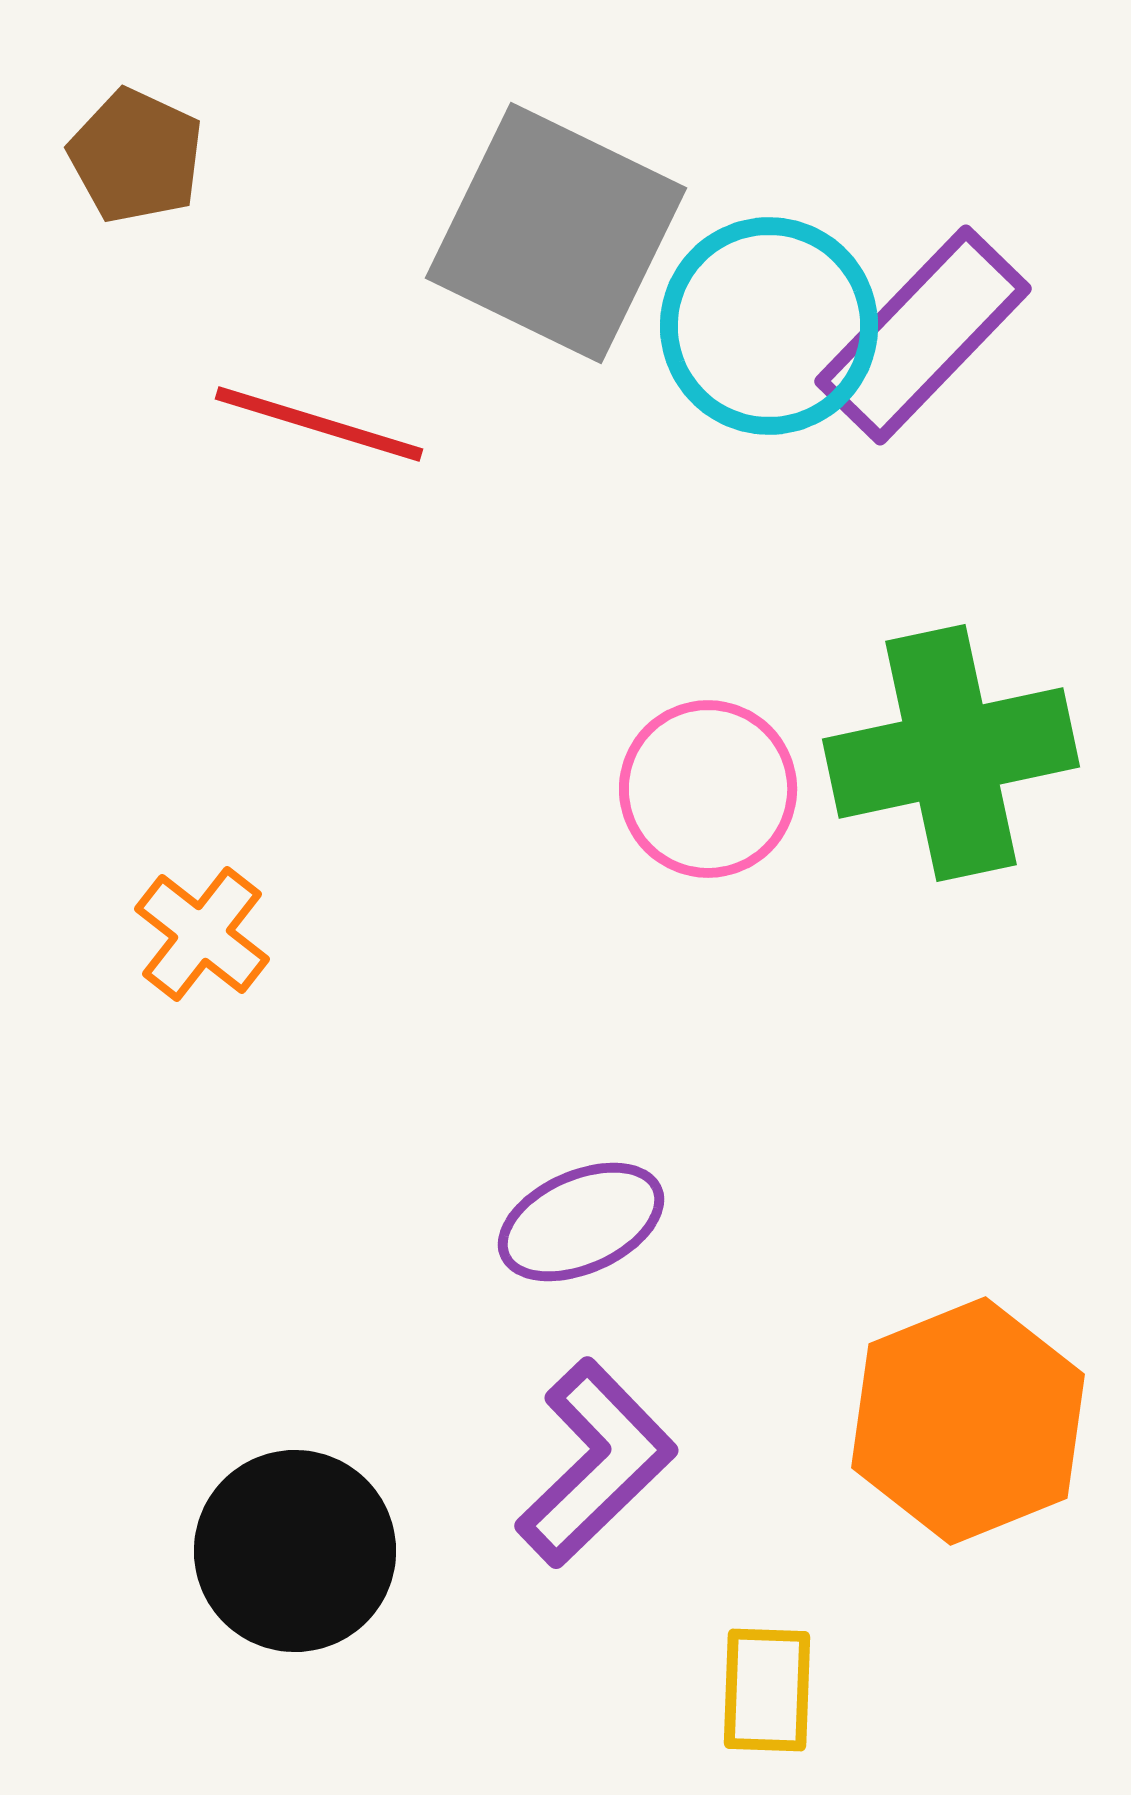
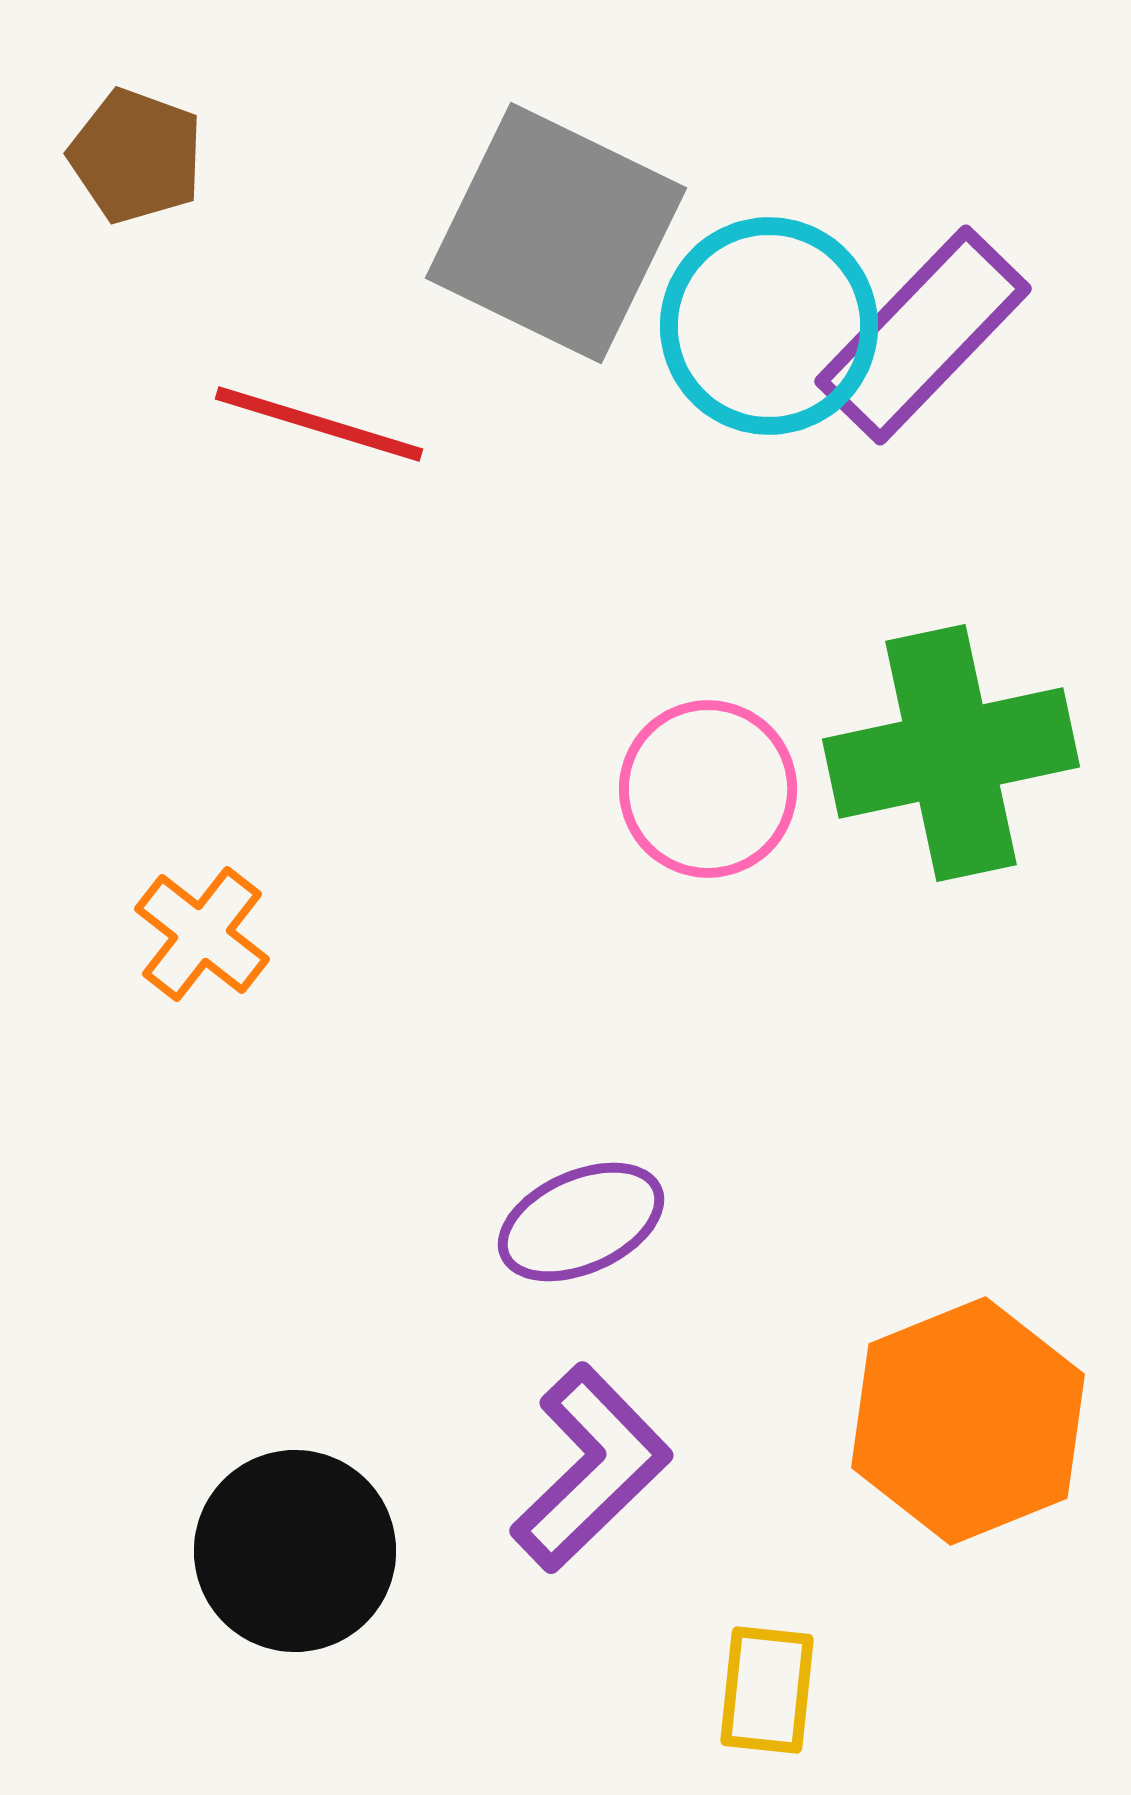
brown pentagon: rotated 5 degrees counterclockwise
purple L-shape: moved 5 px left, 5 px down
yellow rectangle: rotated 4 degrees clockwise
